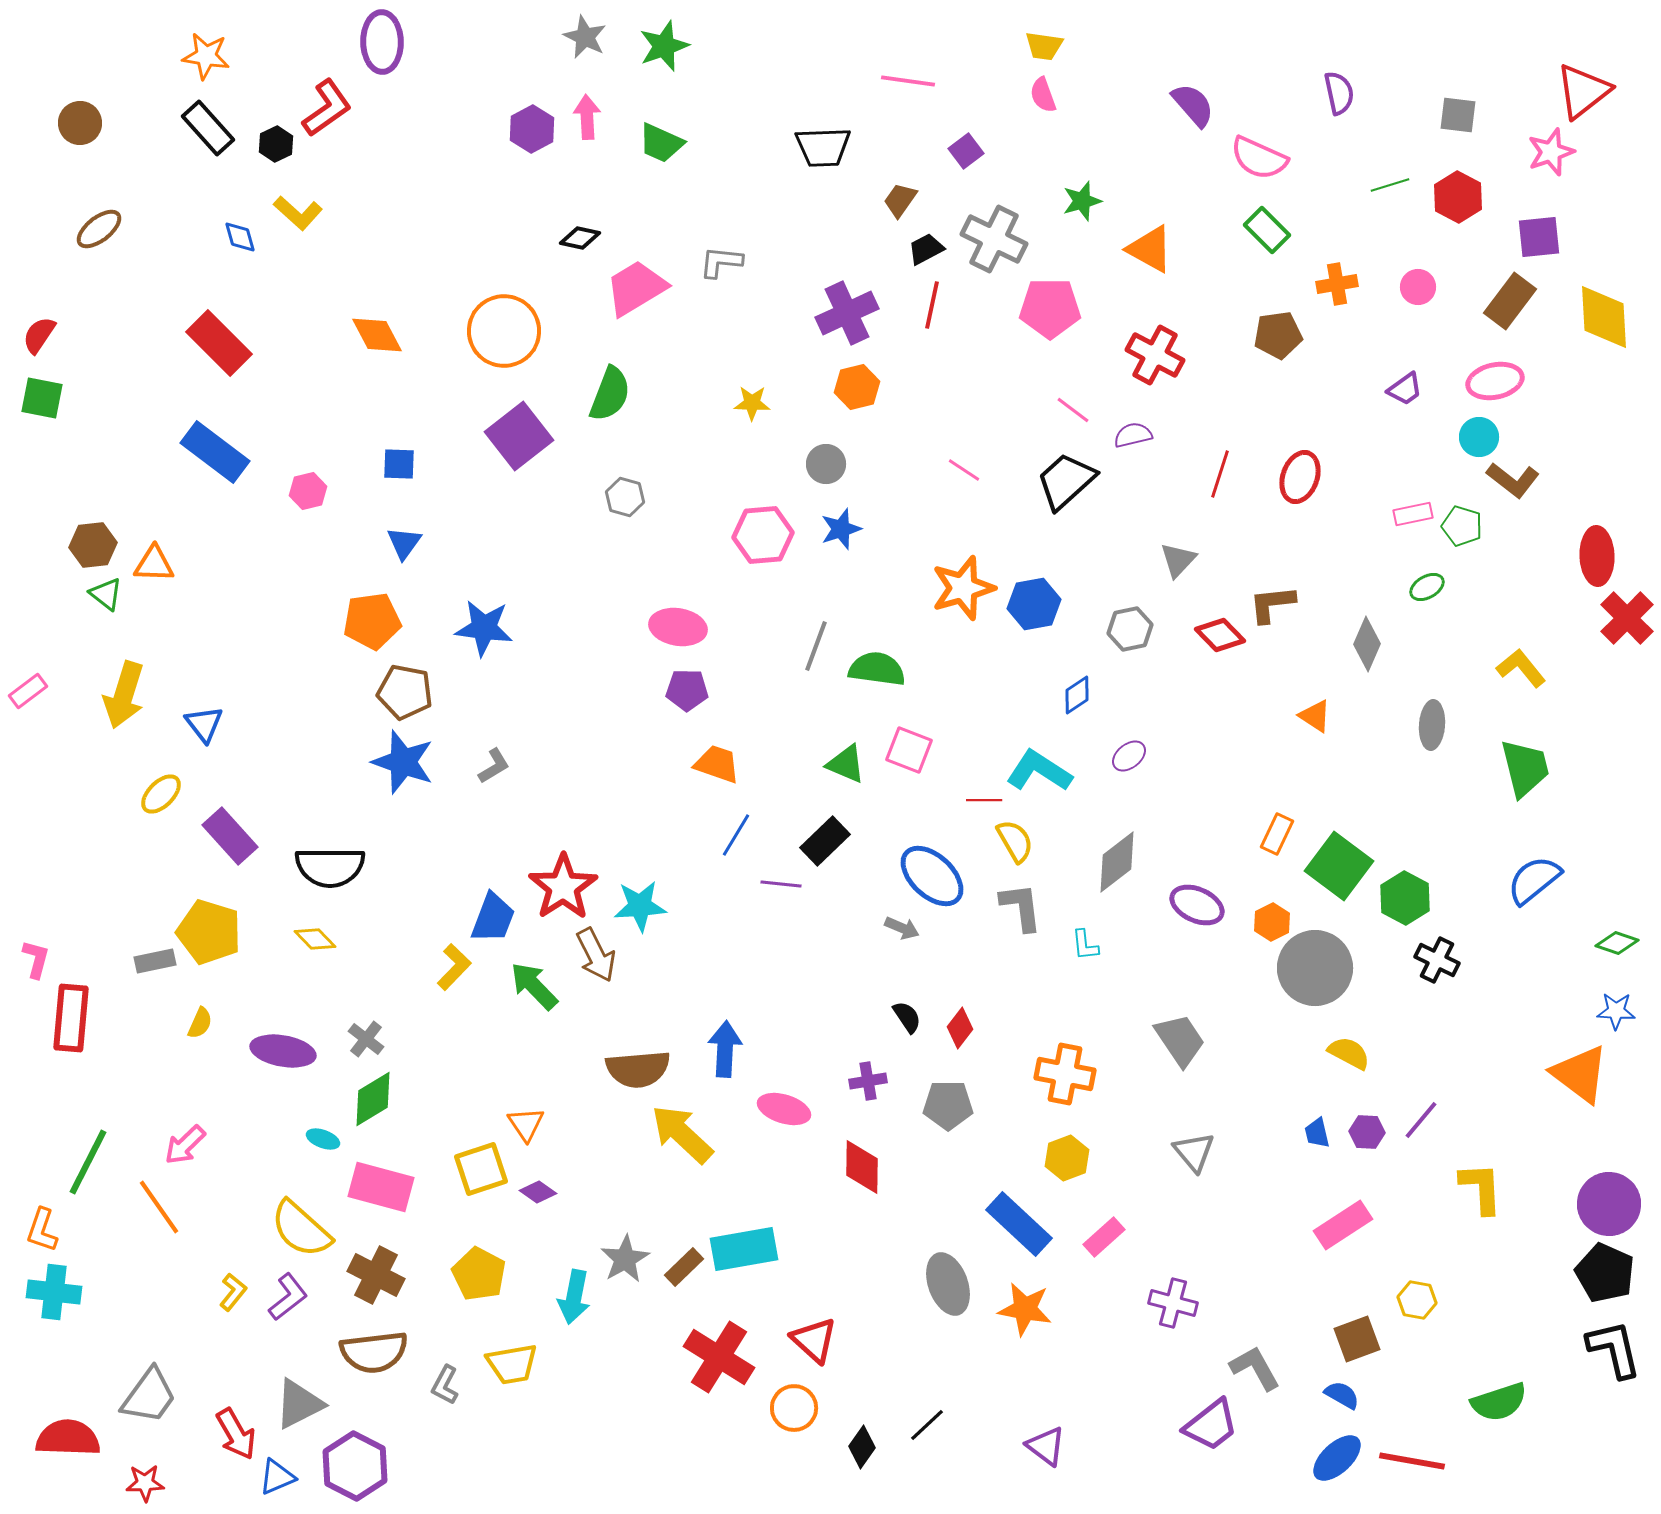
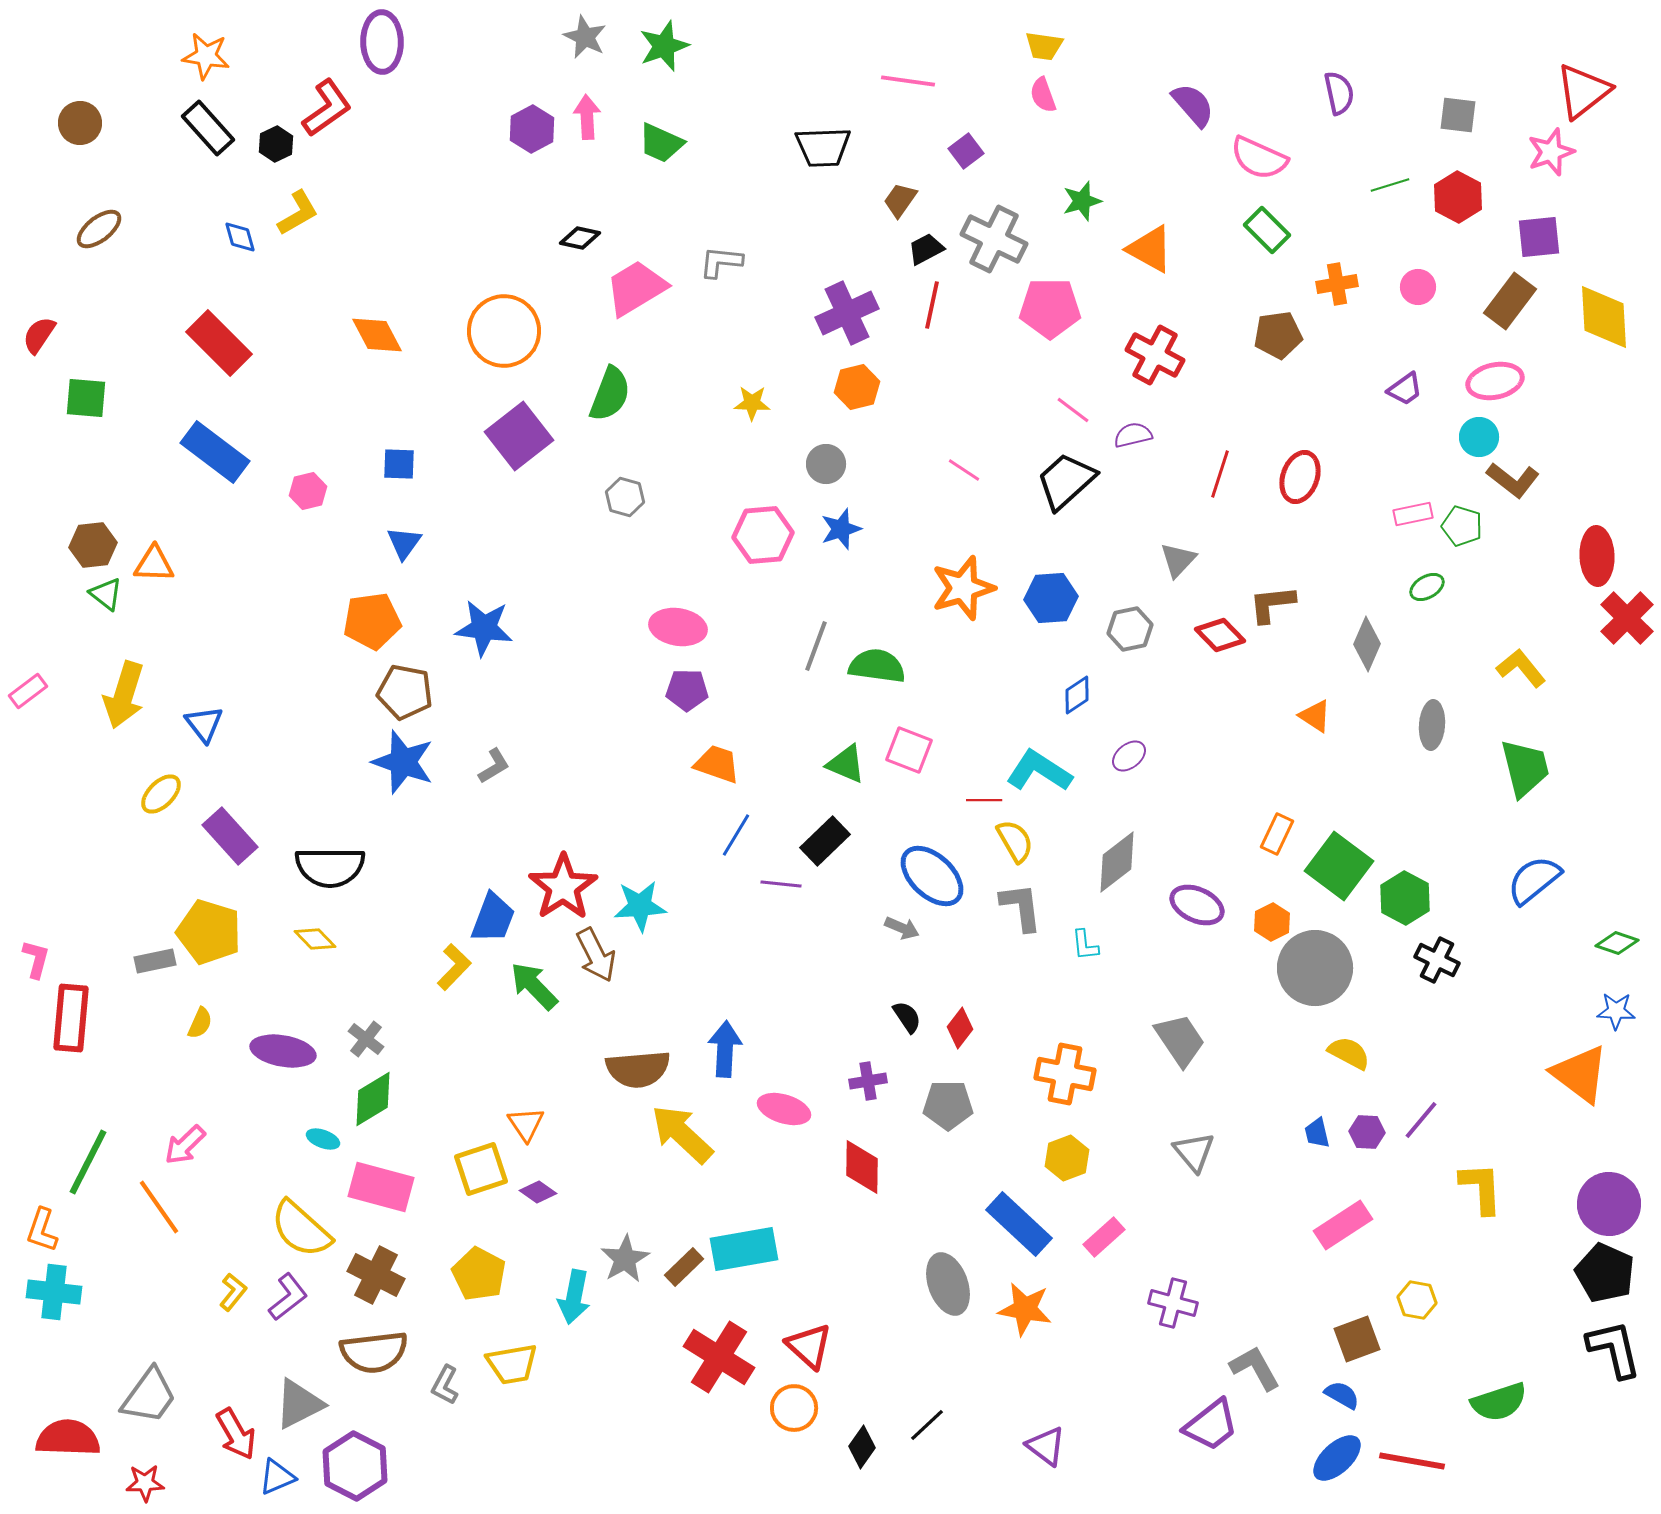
yellow L-shape at (298, 213): rotated 72 degrees counterclockwise
green square at (42, 398): moved 44 px right; rotated 6 degrees counterclockwise
blue hexagon at (1034, 604): moved 17 px right, 6 px up; rotated 6 degrees clockwise
green semicircle at (877, 669): moved 3 px up
red triangle at (814, 1340): moved 5 px left, 6 px down
